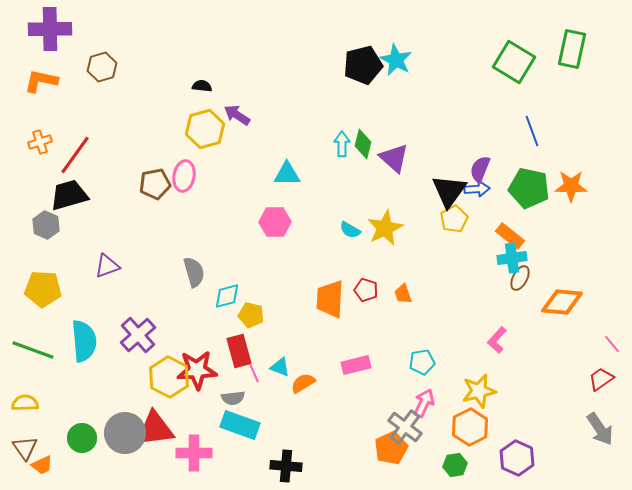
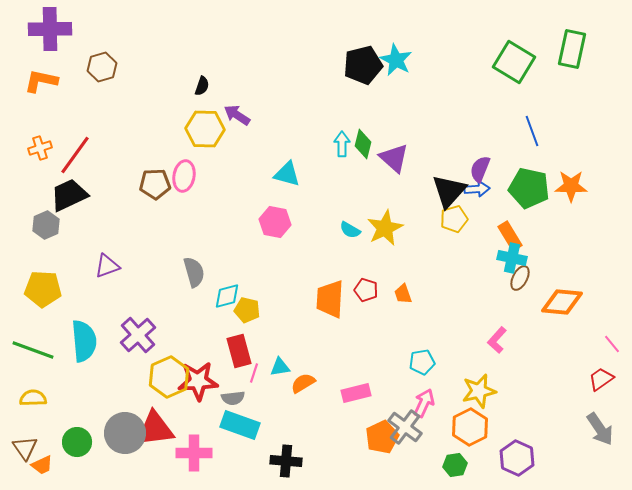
black semicircle at (202, 86): rotated 102 degrees clockwise
yellow hexagon at (205, 129): rotated 18 degrees clockwise
orange cross at (40, 142): moved 6 px down
cyan triangle at (287, 174): rotated 16 degrees clockwise
brown pentagon at (155, 184): rotated 8 degrees clockwise
black triangle at (449, 191): rotated 6 degrees clockwise
black trapezoid at (69, 195): rotated 9 degrees counterclockwise
yellow pentagon at (454, 219): rotated 12 degrees clockwise
pink hexagon at (275, 222): rotated 12 degrees clockwise
gray hexagon at (46, 225): rotated 12 degrees clockwise
orange rectangle at (510, 236): rotated 20 degrees clockwise
cyan cross at (512, 258): rotated 20 degrees clockwise
yellow pentagon at (251, 315): moved 4 px left, 5 px up
pink rectangle at (356, 365): moved 28 px down
cyan triangle at (280, 367): rotated 30 degrees counterclockwise
red star at (197, 370): moved 1 px right, 11 px down
pink line at (254, 373): rotated 42 degrees clockwise
yellow hexagon at (169, 377): rotated 9 degrees clockwise
yellow semicircle at (25, 403): moved 8 px right, 5 px up
green circle at (82, 438): moved 5 px left, 4 px down
orange pentagon at (391, 448): moved 9 px left, 11 px up
black cross at (286, 466): moved 5 px up
